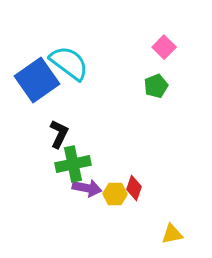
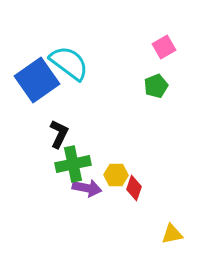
pink square: rotated 15 degrees clockwise
yellow hexagon: moved 1 px right, 19 px up
